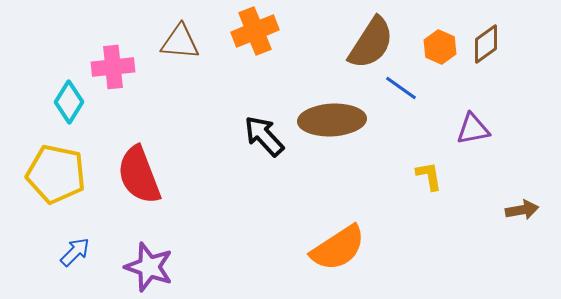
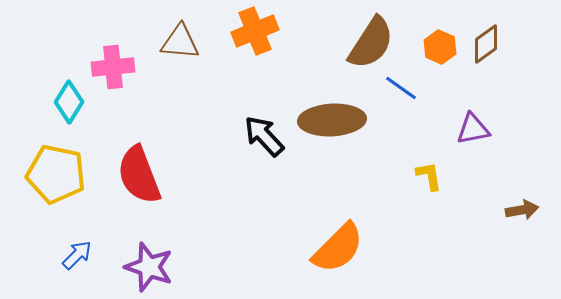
orange semicircle: rotated 12 degrees counterclockwise
blue arrow: moved 2 px right, 3 px down
